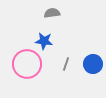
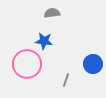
gray line: moved 16 px down
